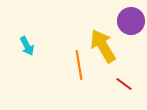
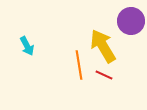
red line: moved 20 px left, 9 px up; rotated 12 degrees counterclockwise
